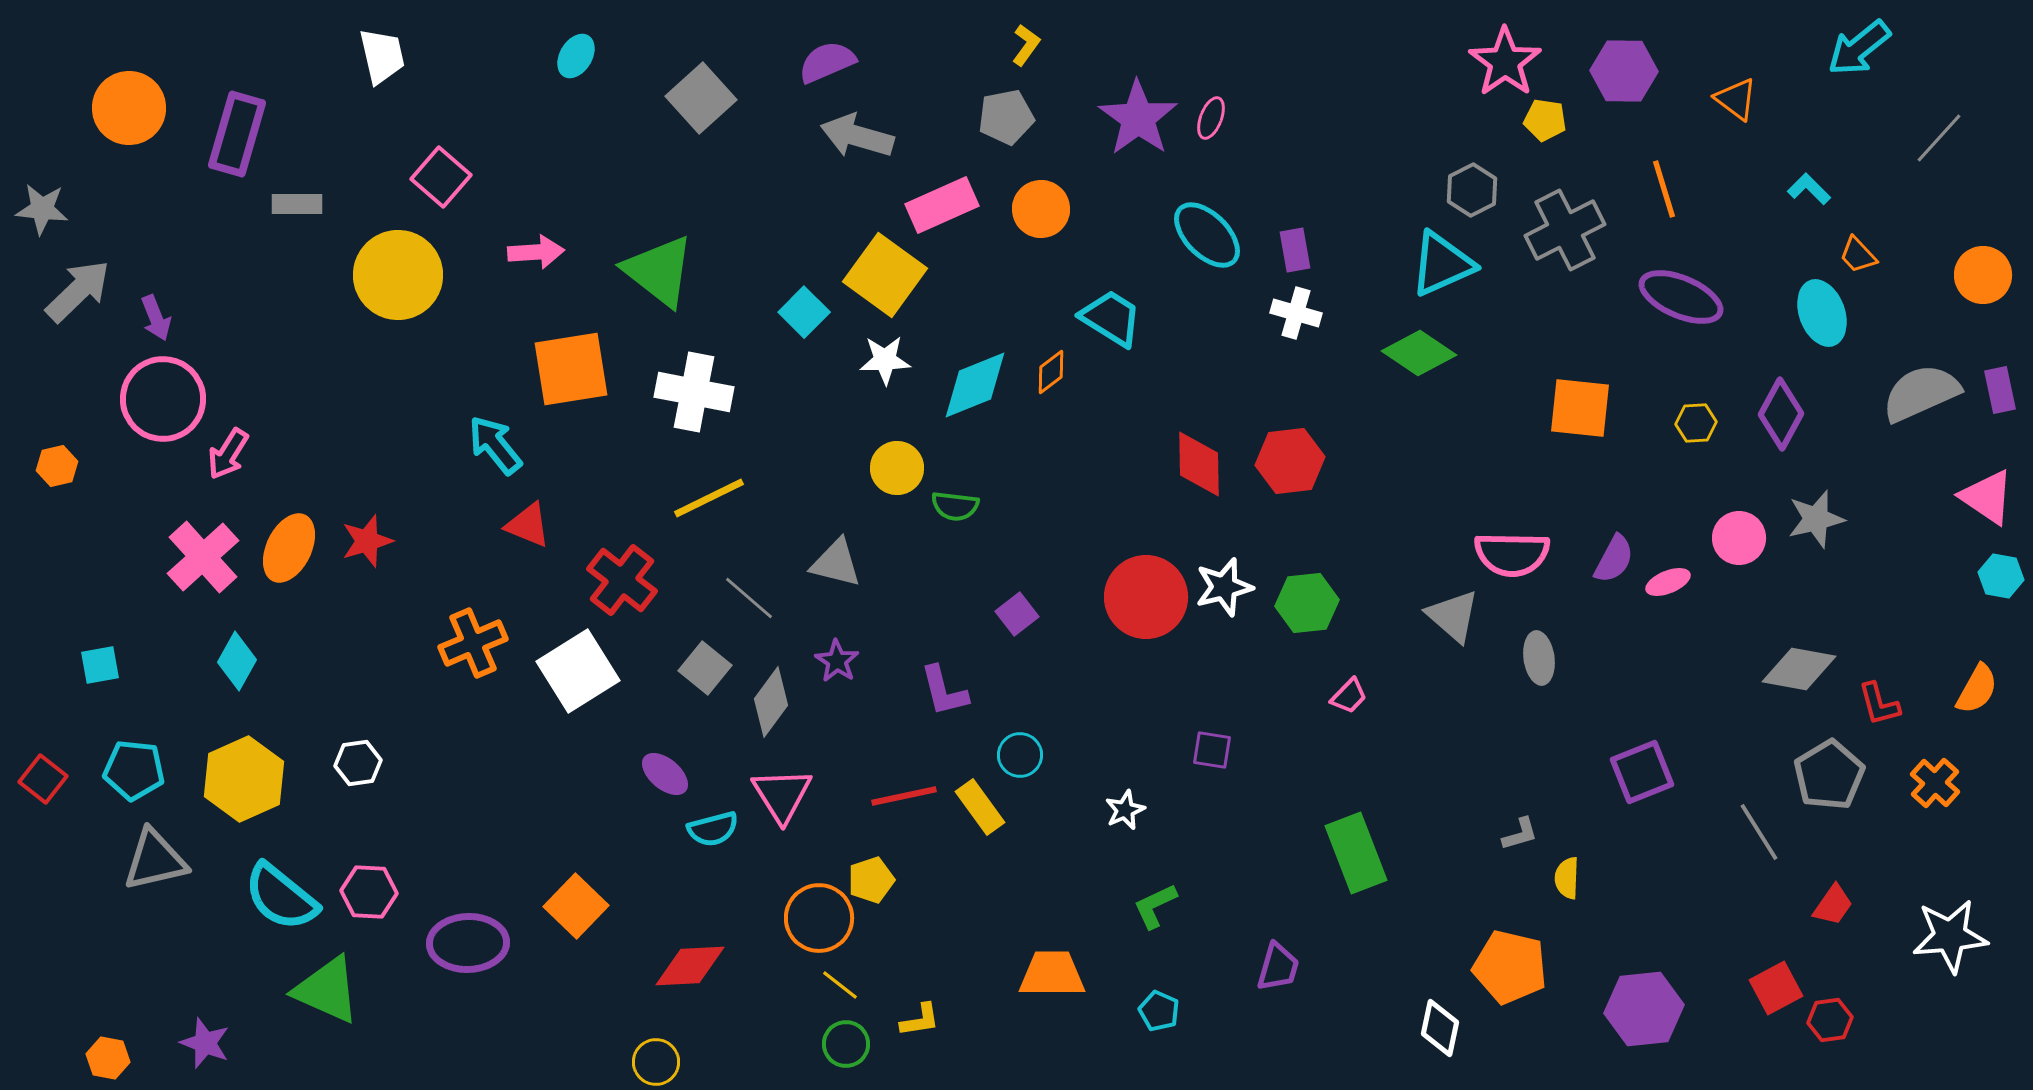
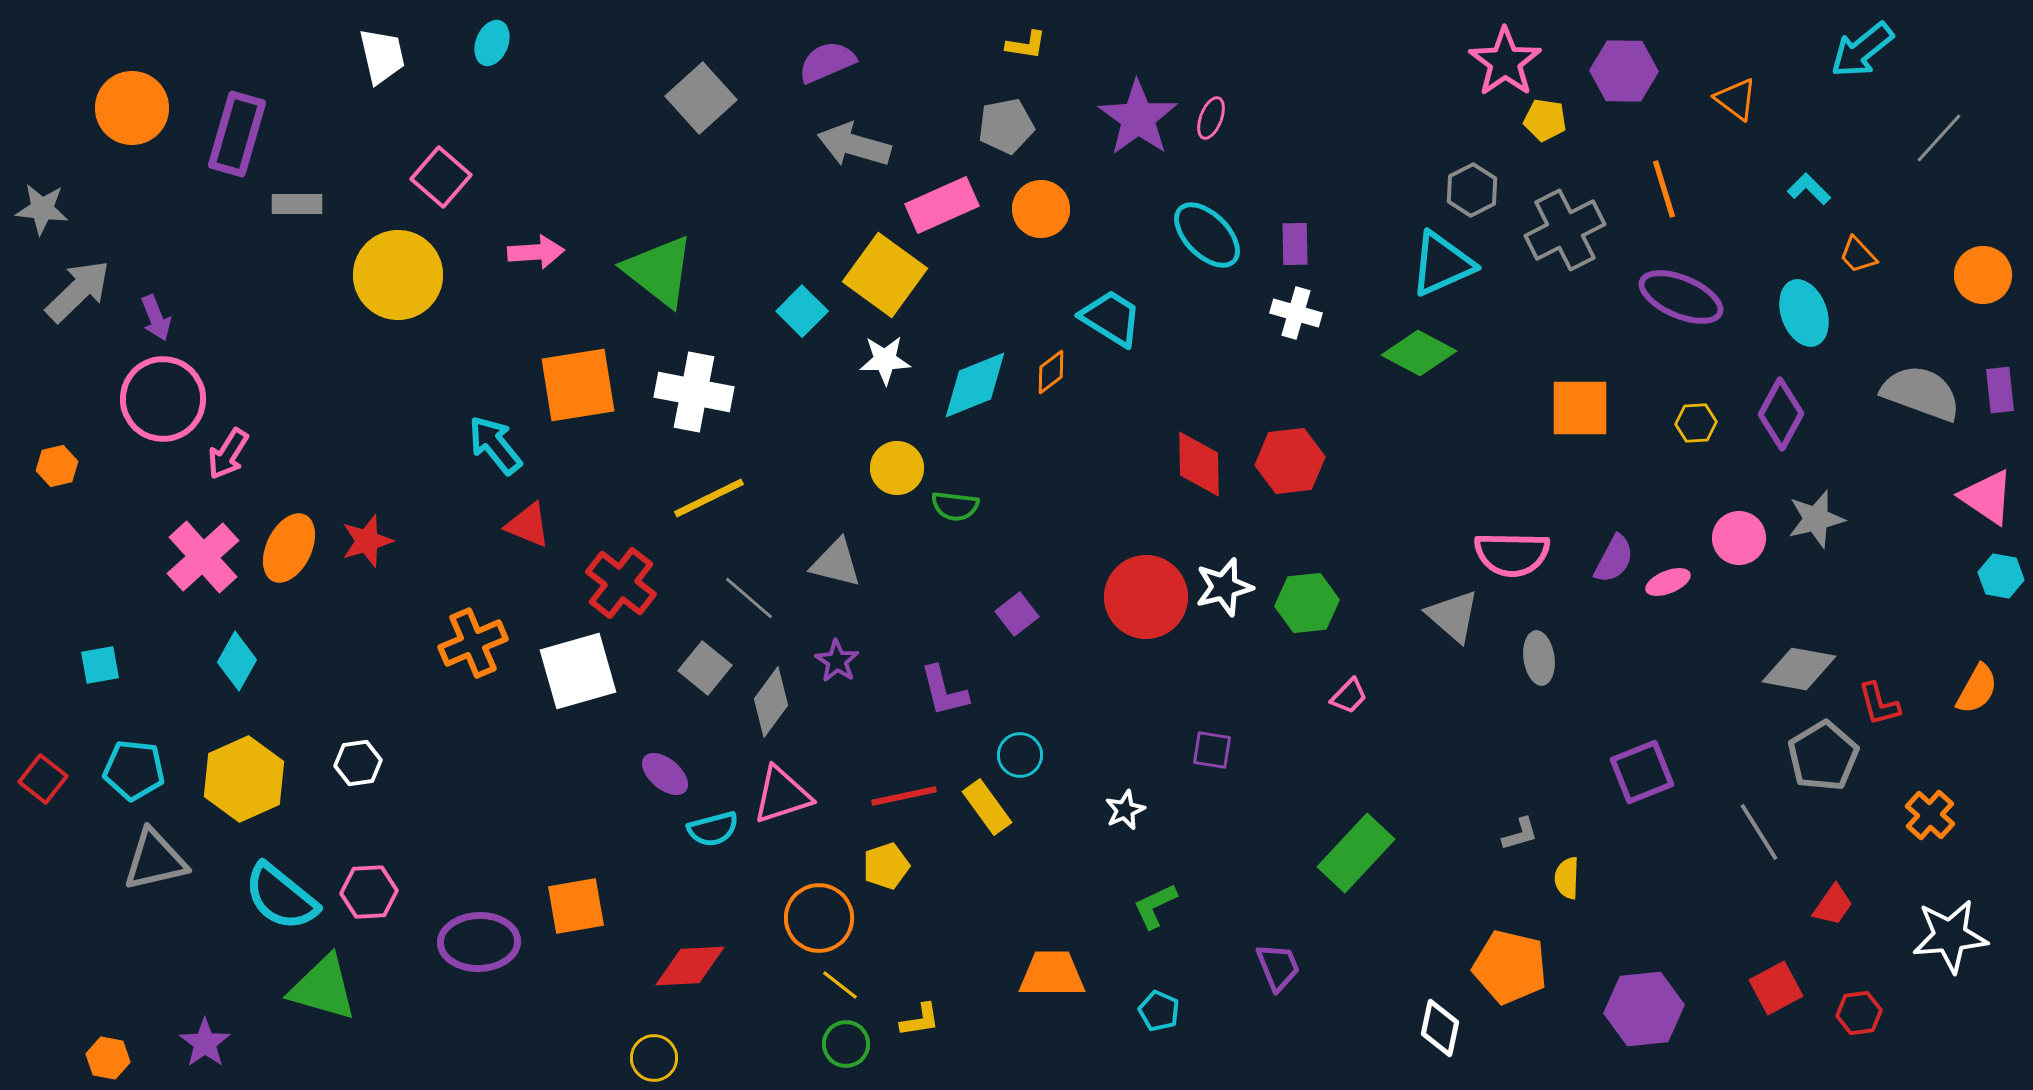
yellow L-shape at (1026, 45): rotated 63 degrees clockwise
cyan arrow at (1859, 48): moved 3 px right, 2 px down
cyan ellipse at (576, 56): moved 84 px left, 13 px up; rotated 9 degrees counterclockwise
orange circle at (129, 108): moved 3 px right
gray pentagon at (1006, 117): moved 9 px down
gray arrow at (857, 136): moved 3 px left, 9 px down
purple rectangle at (1295, 250): moved 6 px up; rotated 9 degrees clockwise
cyan square at (804, 312): moved 2 px left, 1 px up
cyan ellipse at (1822, 313): moved 18 px left
green diamond at (1419, 353): rotated 6 degrees counterclockwise
orange square at (571, 369): moved 7 px right, 16 px down
purple rectangle at (2000, 390): rotated 6 degrees clockwise
gray semicircle at (1921, 393): rotated 44 degrees clockwise
orange square at (1580, 408): rotated 6 degrees counterclockwise
red cross at (622, 580): moved 1 px left, 3 px down
white square at (578, 671): rotated 16 degrees clockwise
gray pentagon at (1829, 775): moved 6 px left, 19 px up
orange cross at (1935, 783): moved 5 px left, 32 px down
pink triangle at (782, 795): rotated 44 degrees clockwise
yellow rectangle at (980, 807): moved 7 px right
green rectangle at (1356, 853): rotated 64 degrees clockwise
yellow pentagon at (871, 880): moved 15 px right, 14 px up
pink hexagon at (369, 892): rotated 6 degrees counterclockwise
orange square at (576, 906): rotated 36 degrees clockwise
purple ellipse at (468, 943): moved 11 px right, 1 px up
purple trapezoid at (1278, 967): rotated 38 degrees counterclockwise
green triangle at (327, 990): moved 4 px left, 2 px up; rotated 8 degrees counterclockwise
red hexagon at (1830, 1020): moved 29 px right, 7 px up
purple star at (205, 1043): rotated 15 degrees clockwise
yellow circle at (656, 1062): moved 2 px left, 4 px up
